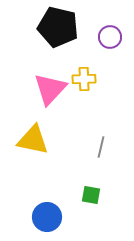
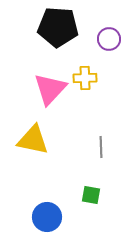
black pentagon: rotated 9 degrees counterclockwise
purple circle: moved 1 px left, 2 px down
yellow cross: moved 1 px right, 1 px up
gray line: rotated 15 degrees counterclockwise
